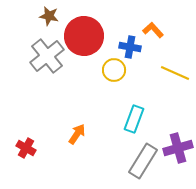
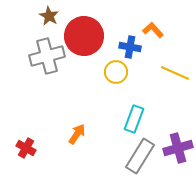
brown star: rotated 18 degrees clockwise
gray cross: rotated 24 degrees clockwise
yellow circle: moved 2 px right, 2 px down
gray rectangle: moved 3 px left, 5 px up
